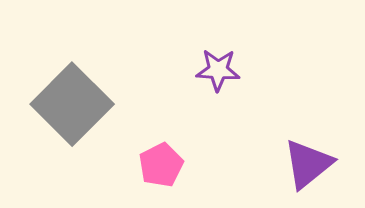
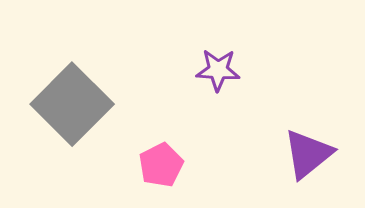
purple triangle: moved 10 px up
